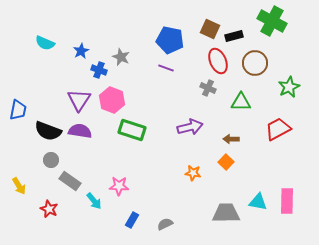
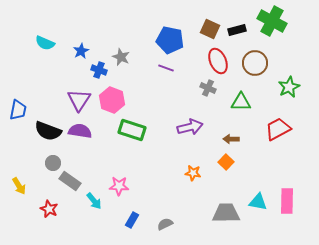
black rectangle: moved 3 px right, 6 px up
gray circle: moved 2 px right, 3 px down
